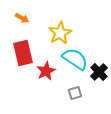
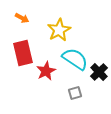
yellow star: moved 1 px left, 3 px up
